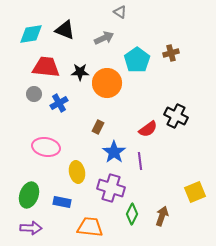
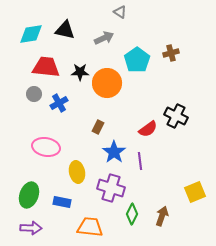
black triangle: rotated 10 degrees counterclockwise
